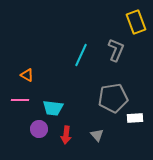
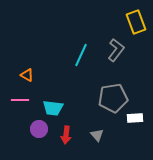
gray L-shape: rotated 15 degrees clockwise
